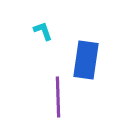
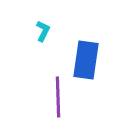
cyan L-shape: rotated 45 degrees clockwise
